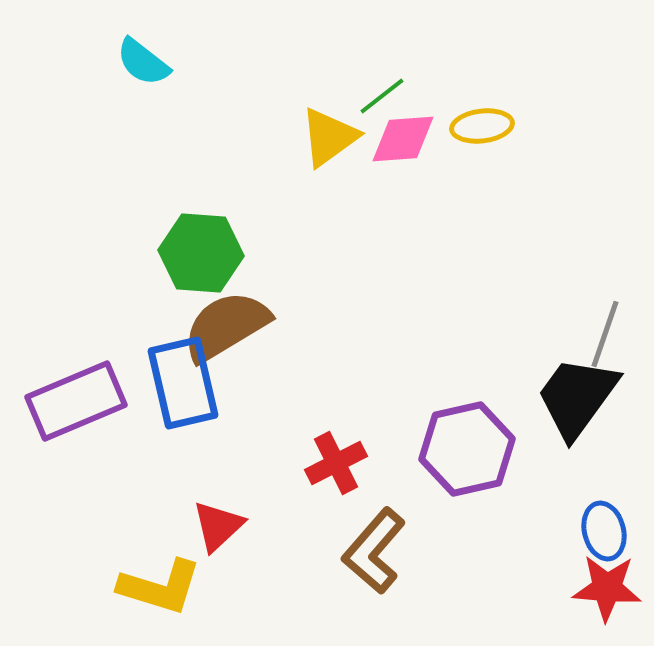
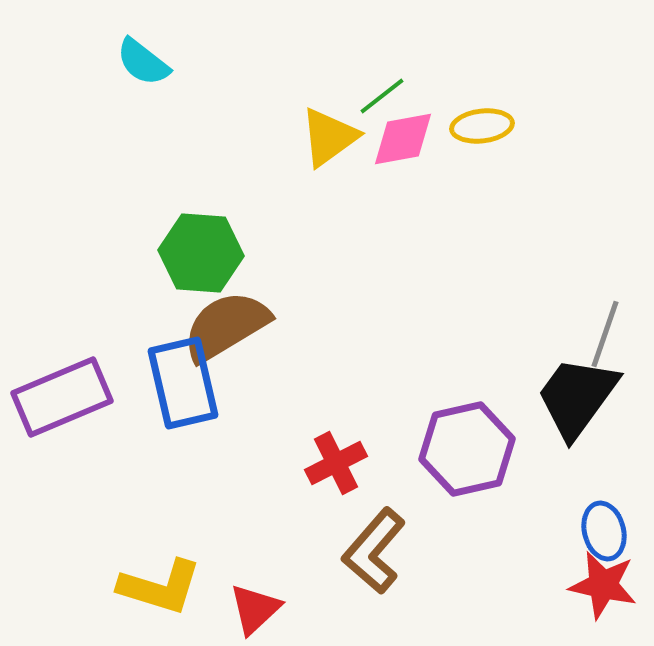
pink diamond: rotated 6 degrees counterclockwise
purple rectangle: moved 14 px left, 4 px up
red triangle: moved 37 px right, 83 px down
red star: moved 4 px left, 3 px up; rotated 8 degrees clockwise
